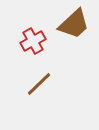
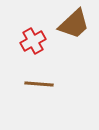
brown line: rotated 48 degrees clockwise
